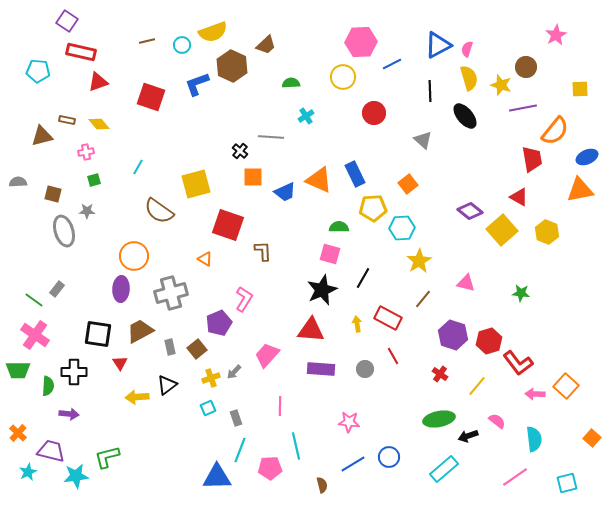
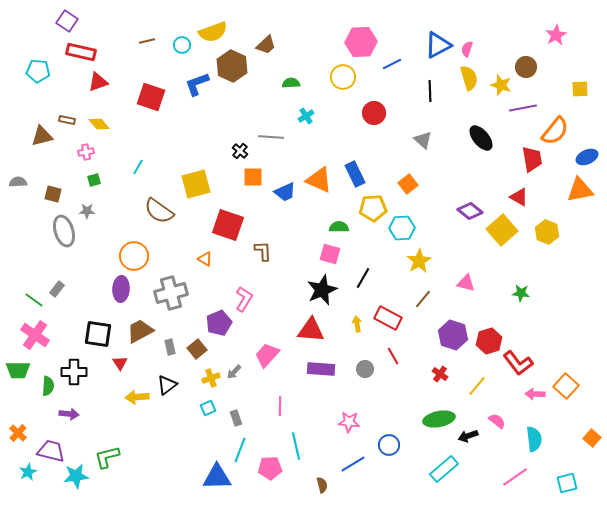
black ellipse at (465, 116): moved 16 px right, 22 px down
blue circle at (389, 457): moved 12 px up
